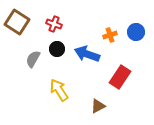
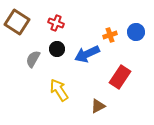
red cross: moved 2 px right, 1 px up
blue arrow: rotated 45 degrees counterclockwise
